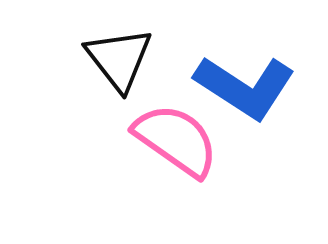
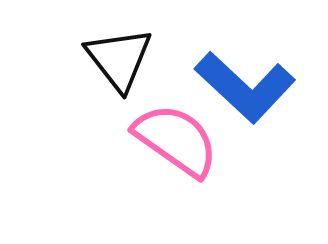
blue L-shape: rotated 10 degrees clockwise
